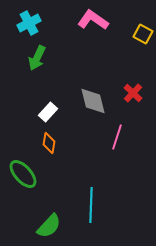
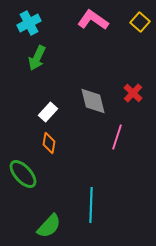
yellow square: moved 3 px left, 12 px up; rotated 12 degrees clockwise
